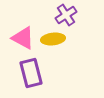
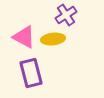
pink triangle: moved 1 px right, 1 px up
